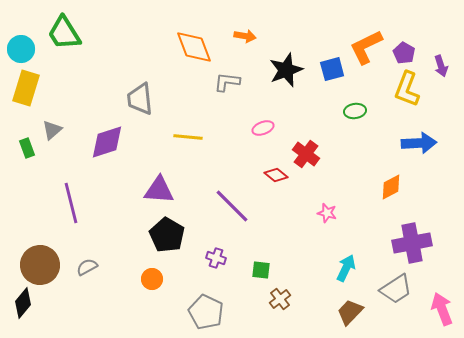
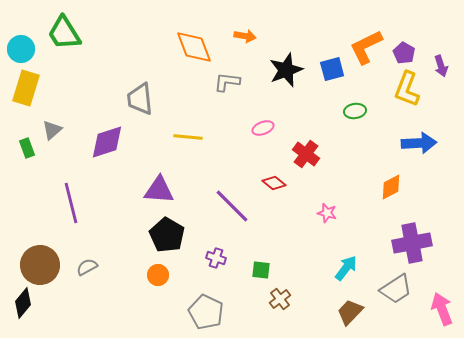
red diamond at (276, 175): moved 2 px left, 8 px down
cyan arrow at (346, 268): rotated 12 degrees clockwise
orange circle at (152, 279): moved 6 px right, 4 px up
